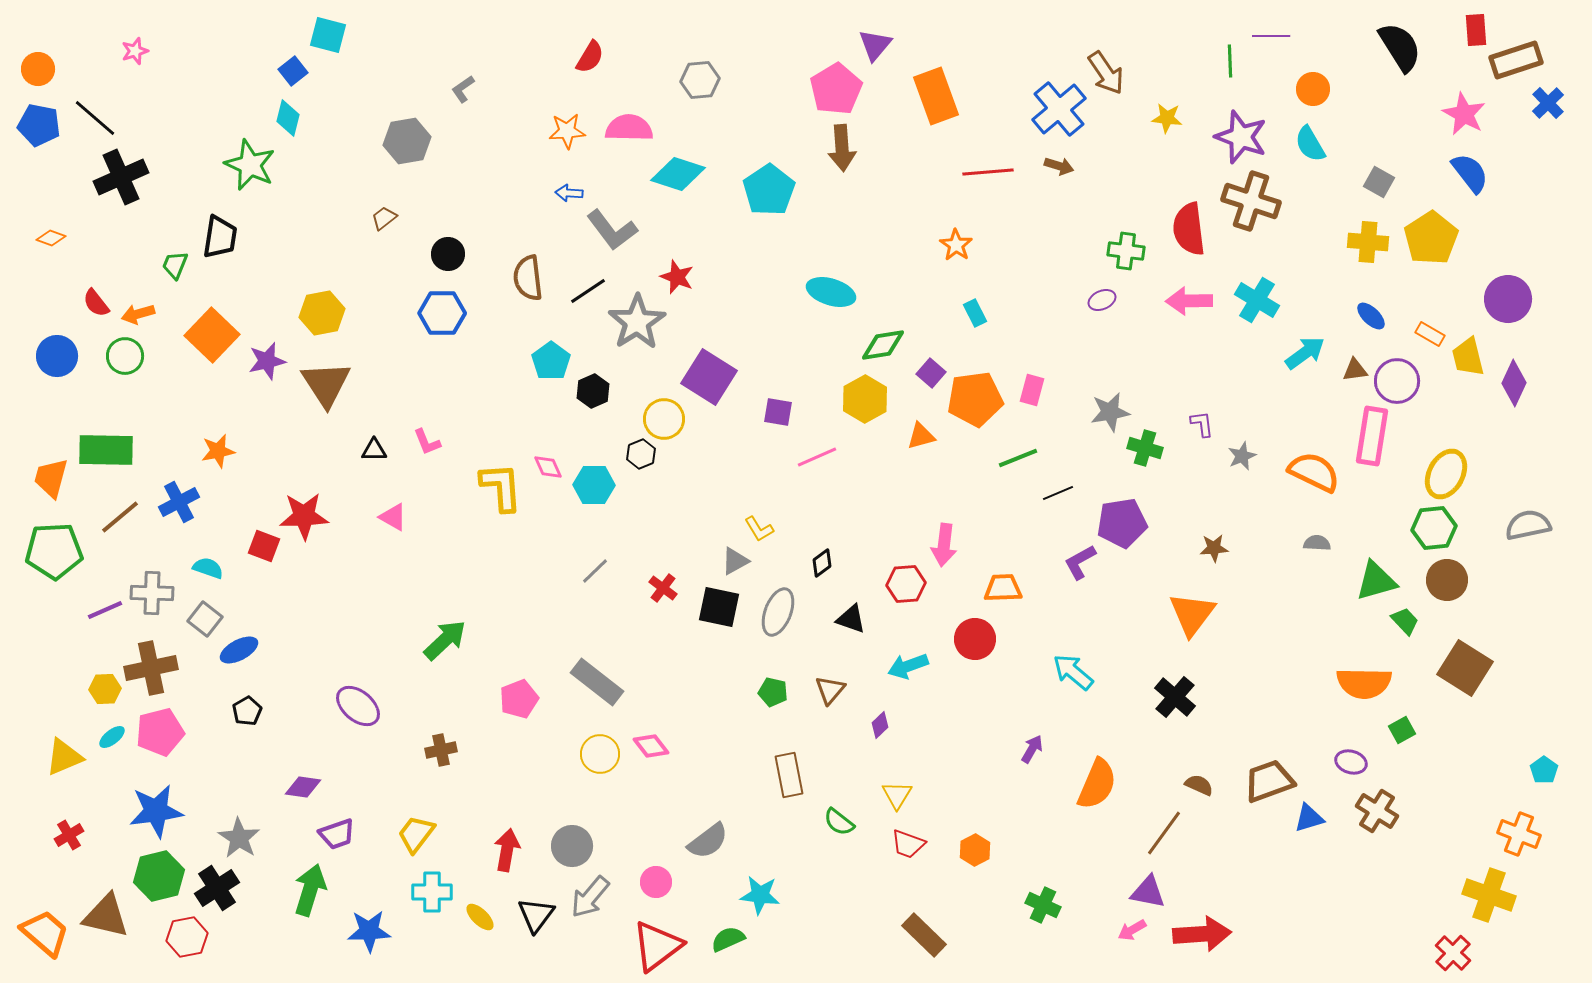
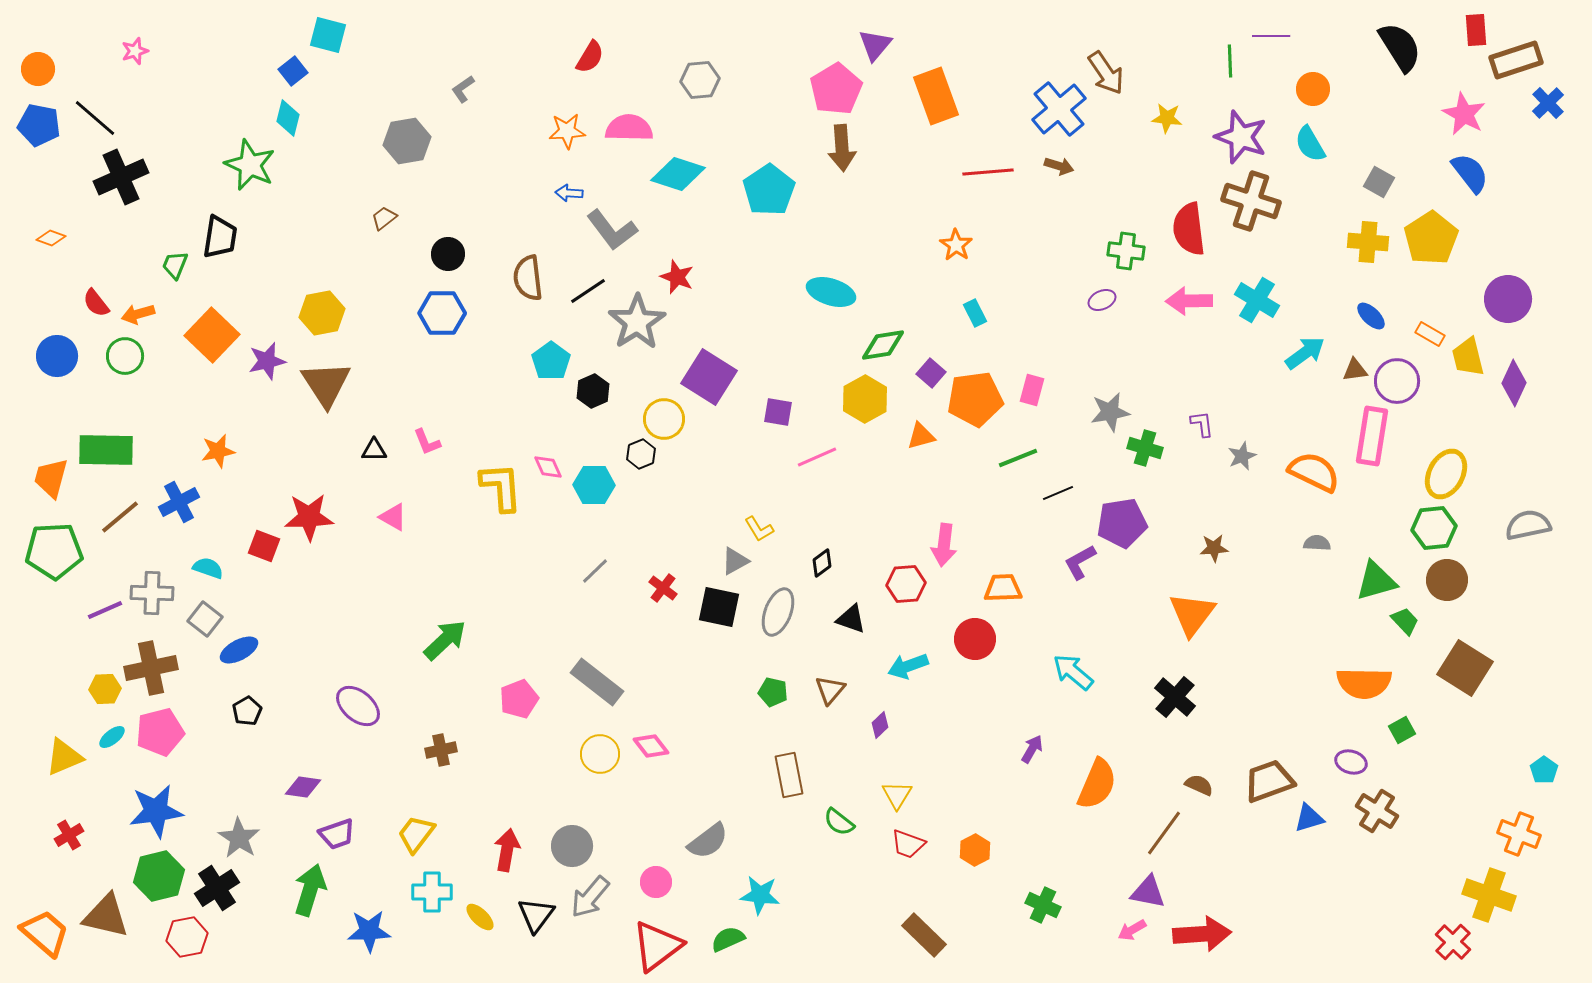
red star at (304, 516): moved 5 px right, 1 px down
red cross at (1453, 953): moved 11 px up
